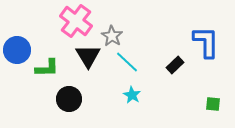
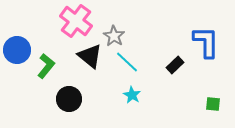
gray star: moved 2 px right
black triangle: moved 2 px right; rotated 20 degrees counterclockwise
green L-shape: moved 1 px left, 2 px up; rotated 50 degrees counterclockwise
